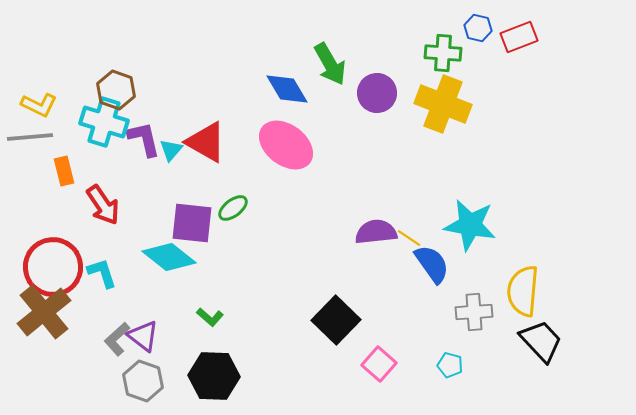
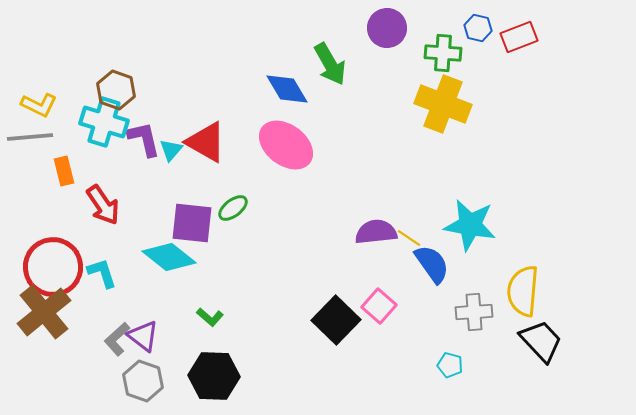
purple circle: moved 10 px right, 65 px up
pink square: moved 58 px up
